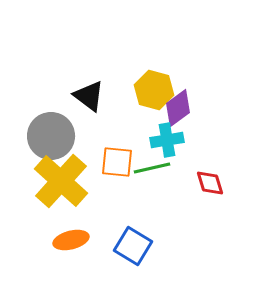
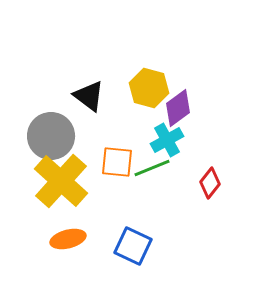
yellow hexagon: moved 5 px left, 2 px up
cyan cross: rotated 20 degrees counterclockwise
green line: rotated 9 degrees counterclockwise
red diamond: rotated 56 degrees clockwise
orange ellipse: moved 3 px left, 1 px up
blue square: rotated 6 degrees counterclockwise
